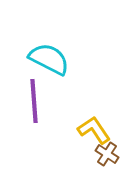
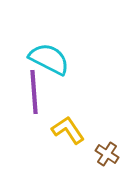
purple line: moved 9 px up
yellow L-shape: moved 26 px left
